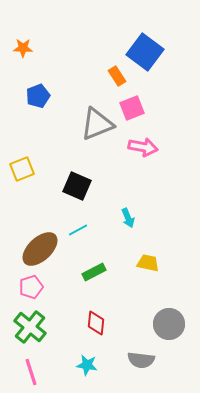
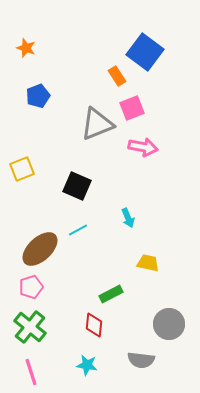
orange star: moved 3 px right; rotated 18 degrees clockwise
green rectangle: moved 17 px right, 22 px down
red diamond: moved 2 px left, 2 px down
